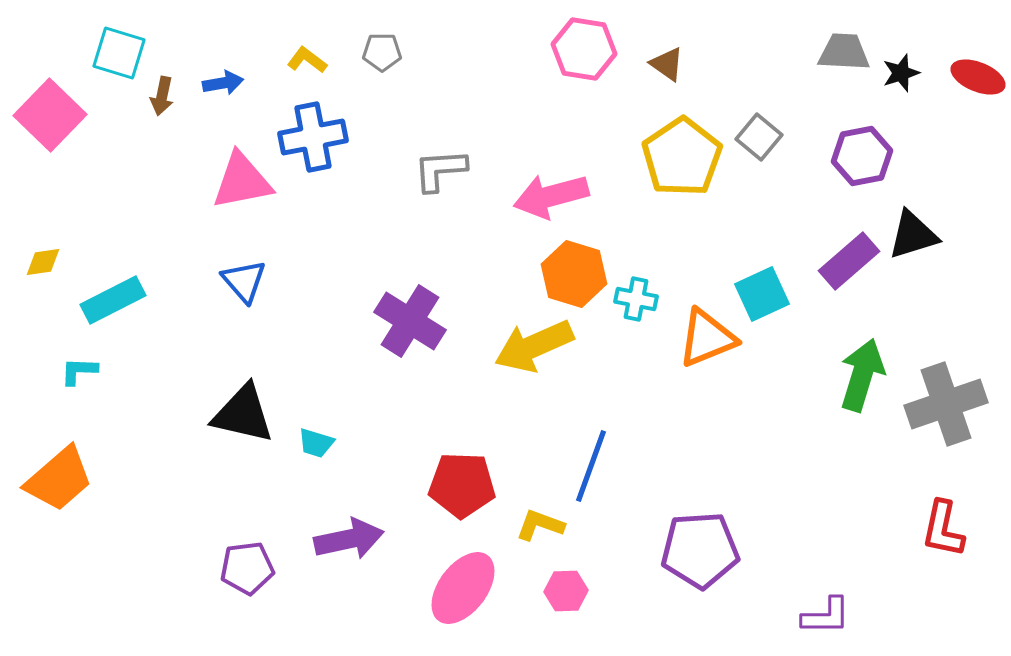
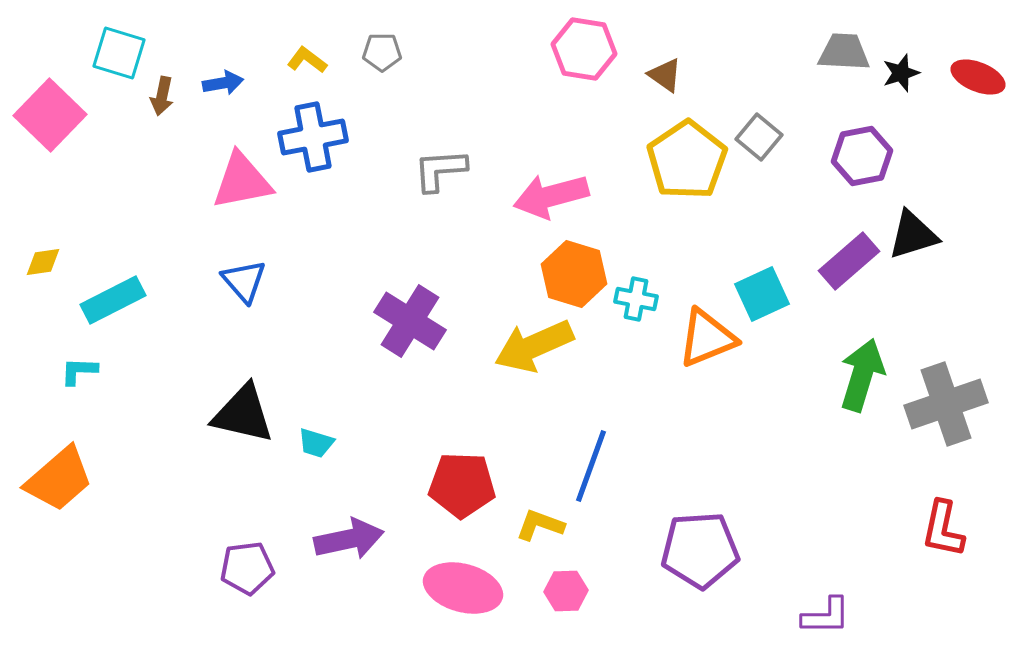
brown triangle at (667, 64): moved 2 px left, 11 px down
yellow pentagon at (682, 157): moved 5 px right, 3 px down
pink ellipse at (463, 588): rotated 68 degrees clockwise
